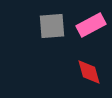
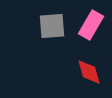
pink rectangle: rotated 32 degrees counterclockwise
